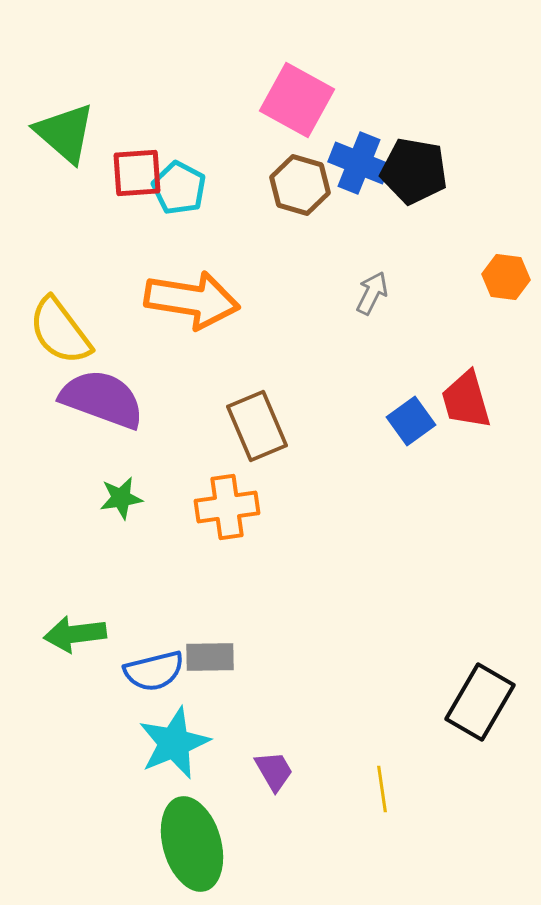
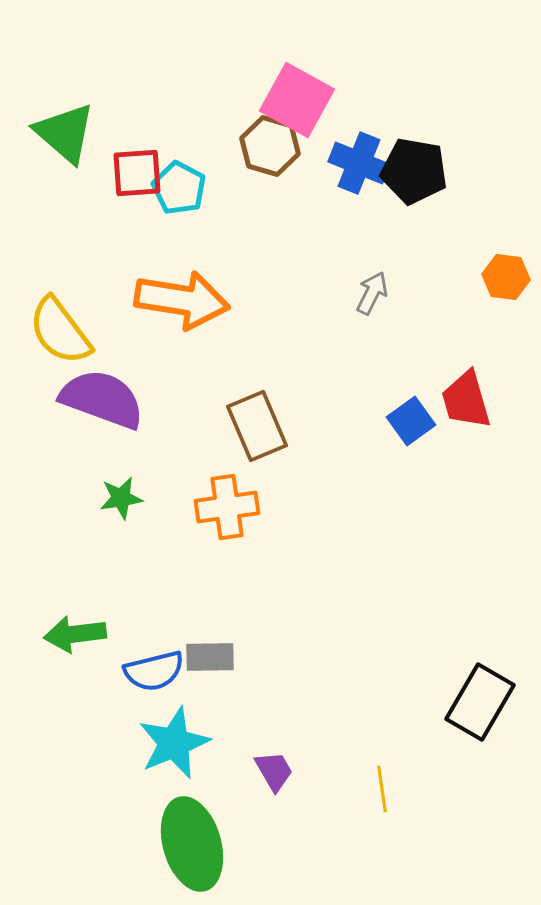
brown hexagon: moved 30 px left, 39 px up
orange arrow: moved 10 px left
